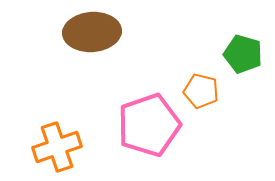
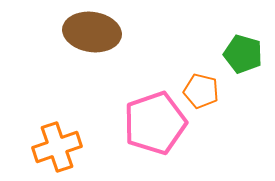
brown ellipse: rotated 12 degrees clockwise
pink pentagon: moved 6 px right, 2 px up
